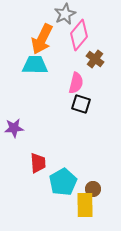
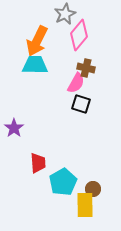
orange arrow: moved 5 px left, 2 px down
brown cross: moved 9 px left, 9 px down; rotated 24 degrees counterclockwise
pink semicircle: rotated 15 degrees clockwise
purple star: rotated 30 degrees counterclockwise
